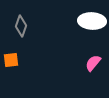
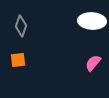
orange square: moved 7 px right
